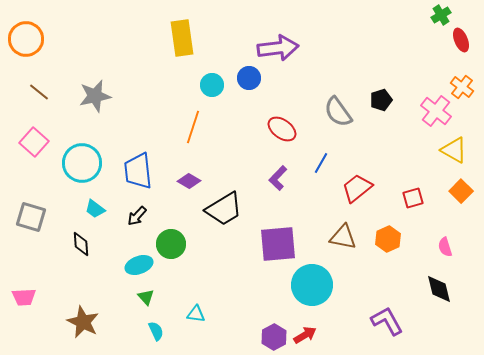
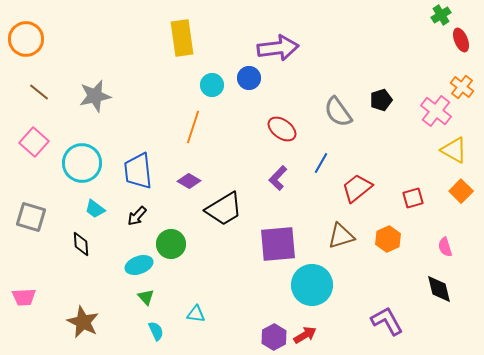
brown triangle at (343, 237): moved 2 px left, 1 px up; rotated 28 degrees counterclockwise
